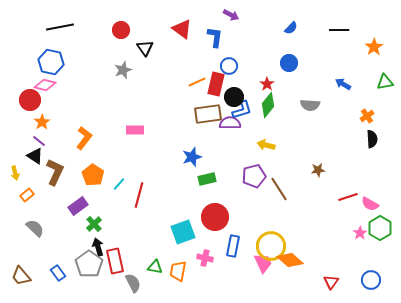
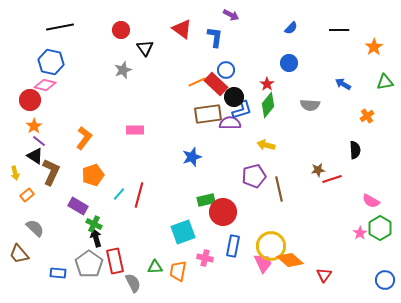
blue circle at (229, 66): moved 3 px left, 4 px down
red rectangle at (216, 84): rotated 60 degrees counterclockwise
orange star at (42, 122): moved 8 px left, 4 px down
black semicircle at (372, 139): moved 17 px left, 11 px down
brown L-shape at (55, 172): moved 4 px left
orange pentagon at (93, 175): rotated 20 degrees clockwise
green rectangle at (207, 179): moved 1 px left, 21 px down
cyan line at (119, 184): moved 10 px down
brown line at (279, 189): rotated 20 degrees clockwise
red line at (348, 197): moved 16 px left, 18 px up
pink semicircle at (370, 204): moved 1 px right, 3 px up
purple rectangle at (78, 206): rotated 66 degrees clockwise
red circle at (215, 217): moved 8 px right, 5 px up
green cross at (94, 224): rotated 21 degrees counterclockwise
black arrow at (98, 247): moved 2 px left, 9 px up
green triangle at (155, 267): rotated 14 degrees counterclockwise
blue rectangle at (58, 273): rotated 49 degrees counterclockwise
brown trapezoid at (21, 276): moved 2 px left, 22 px up
blue circle at (371, 280): moved 14 px right
red triangle at (331, 282): moved 7 px left, 7 px up
